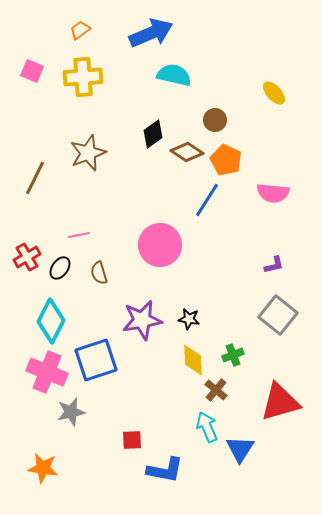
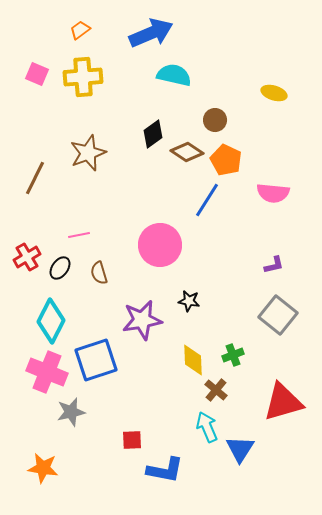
pink square: moved 5 px right, 3 px down
yellow ellipse: rotated 30 degrees counterclockwise
black star: moved 18 px up
red triangle: moved 3 px right
